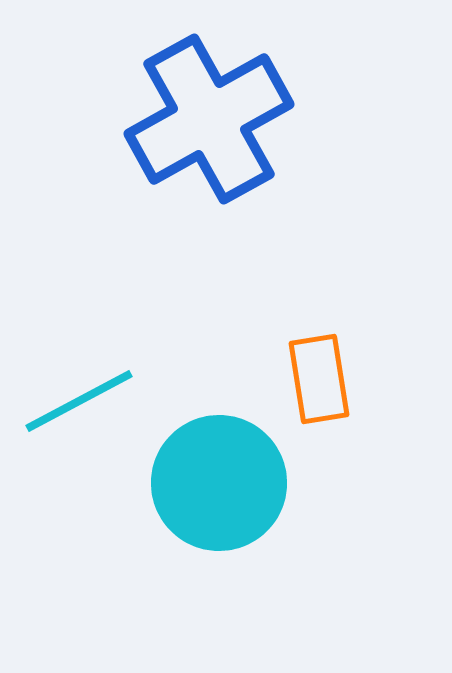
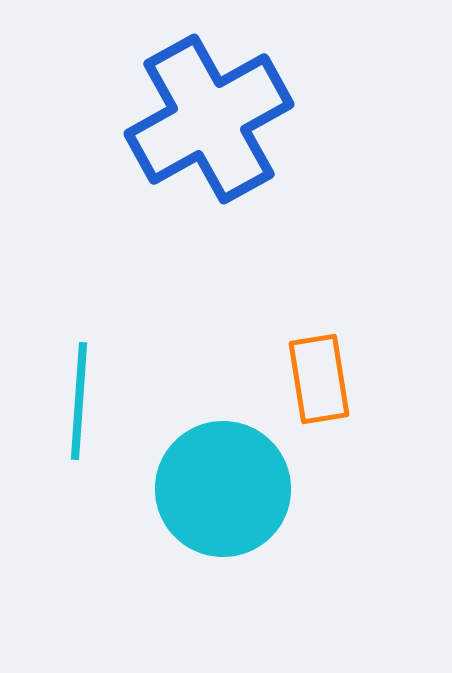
cyan line: rotated 58 degrees counterclockwise
cyan circle: moved 4 px right, 6 px down
